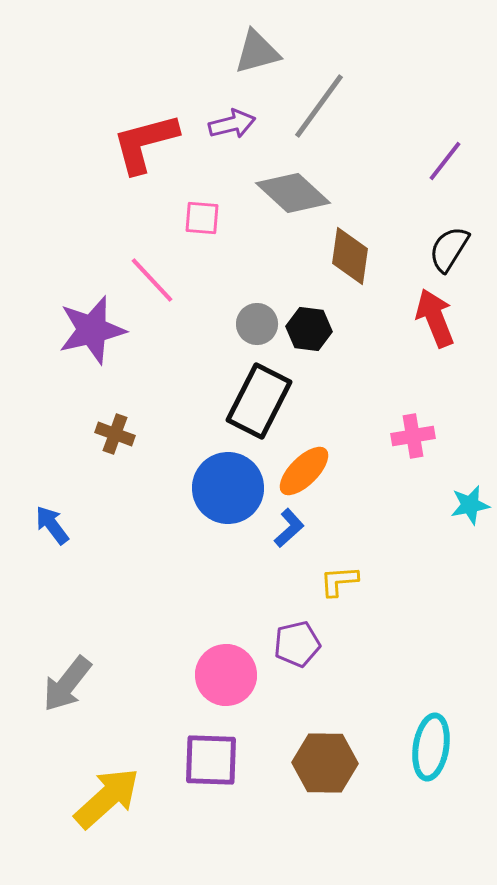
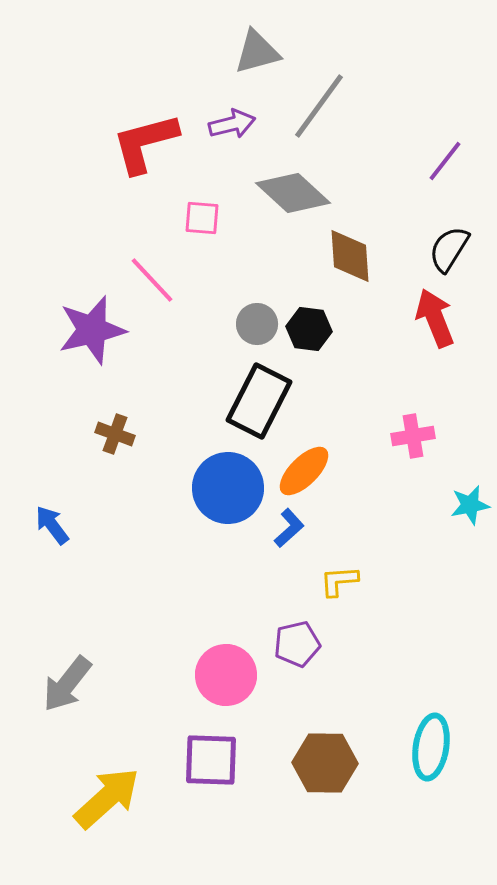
brown diamond: rotated 12 degrees counterclockwise
